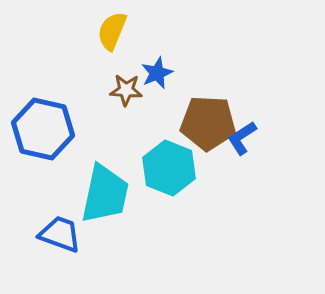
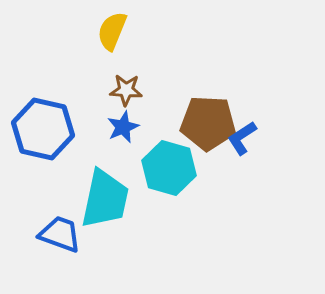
blue star: moved 34 px left, 54 px down
cyan hexagon: rotated 6 degrees counterclockwise
cyan trapezoid: moved 5 px down
